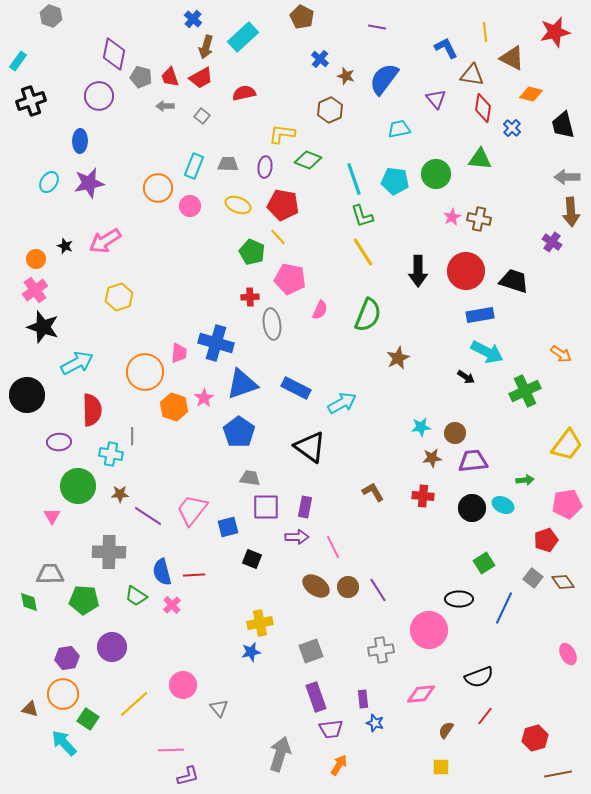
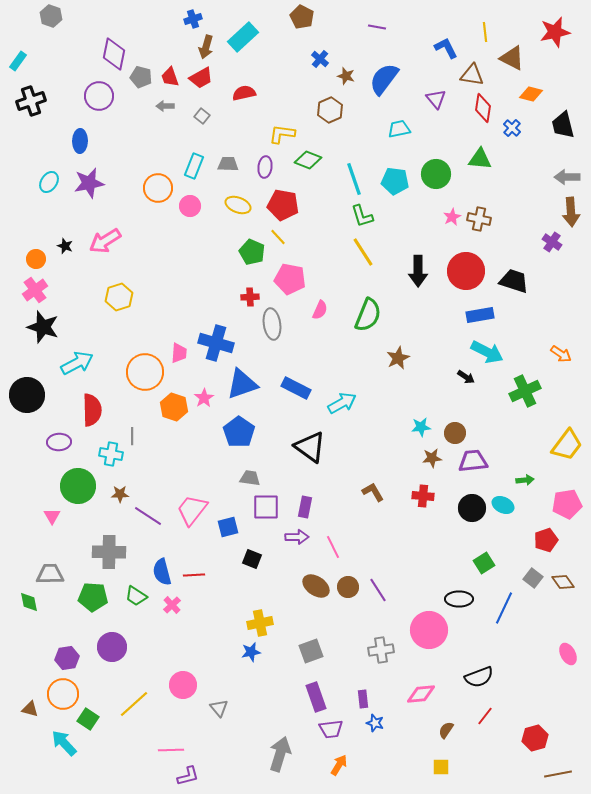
blue cross at (193, 19): rotated 30 degrees clockwise
green pentagon at (84, 600): moved 9 px right, 3 px up
